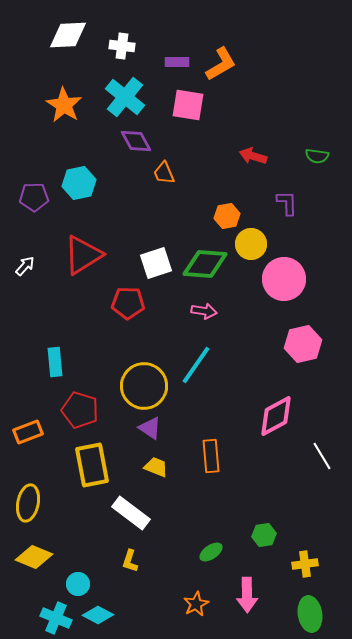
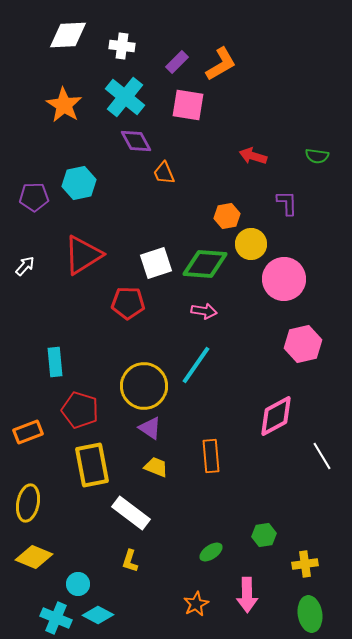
purple rectangle at (177, 62): rotated 45 degrees counterclockwise
